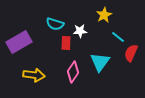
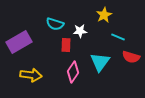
cyan line: rotated 16 degrees counterclockwise
red rectangle: moved 2 px down
red semicircle: moved 4 px down; rotated 96 degrees counterclockwise
yellow arrow: moved 3 px left
